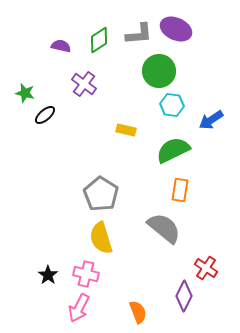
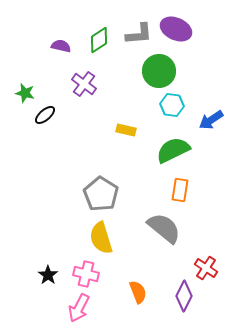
orange semicircle: moved 20 px up
